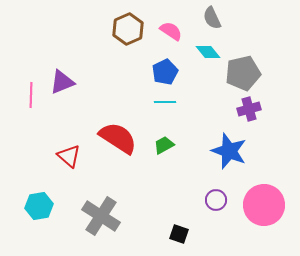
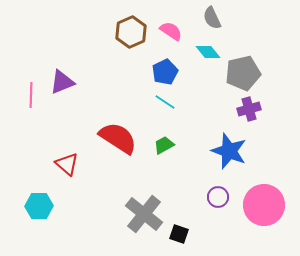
brown hexagon: moved 3 px right, 3 px down
cyan line: rotated 35 degrees clockwise
red triangle: moved 2 px left, 8 px down
purple circle: moved 2 px right, 3 px up
cyan hexagon: rotated 8 degrees clockwise
gray cross: moved 43 px right, 2 px up; rotated 6 degrees clockwise
